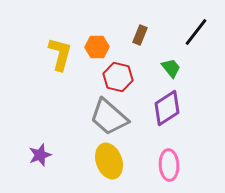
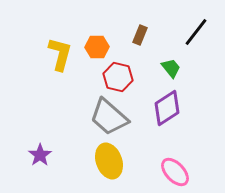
purple star: rotated 15 degrees counterclockwise
pink ellipse: moved 6 px right, 7 px down; rotated 40 degrees counterclockwise
